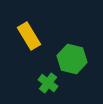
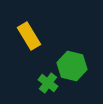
green hexagon: moved 7 px down
